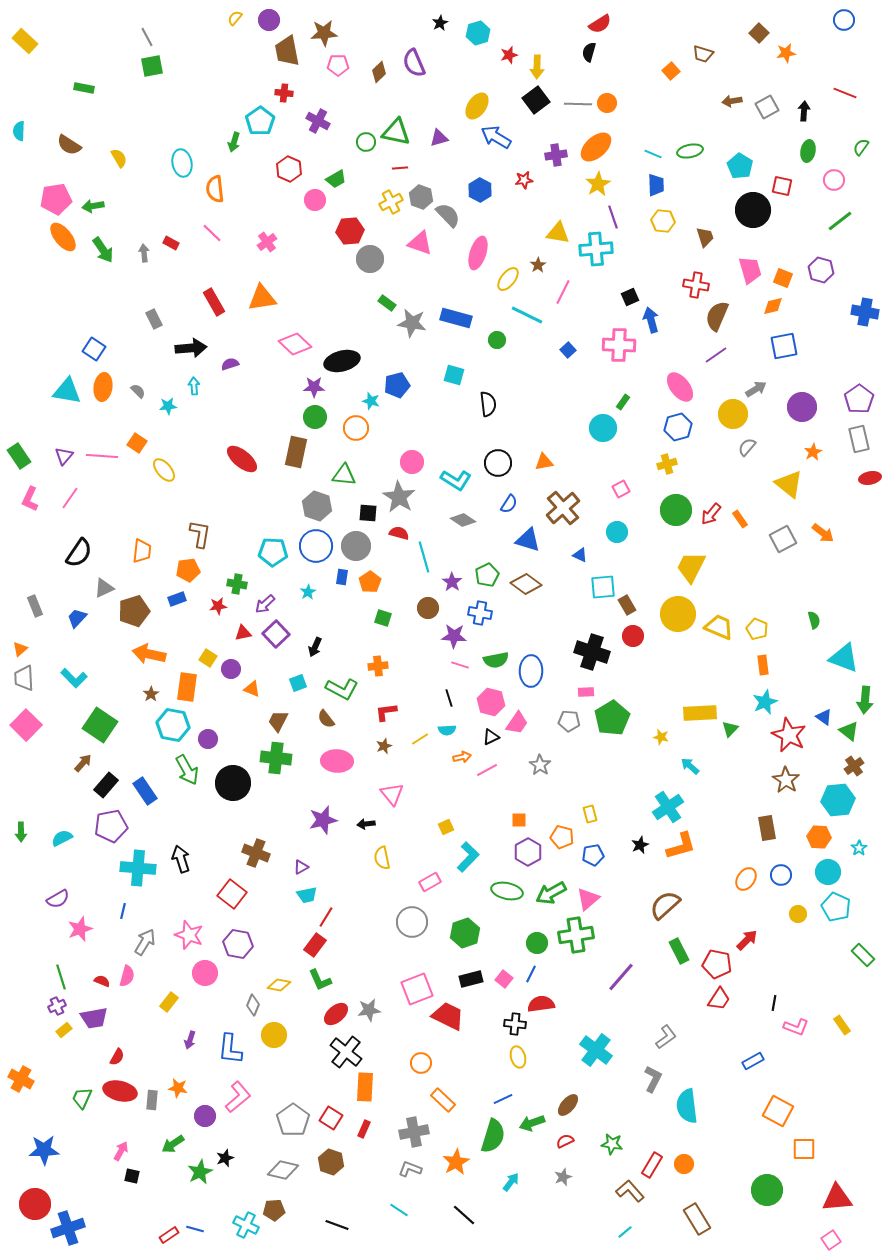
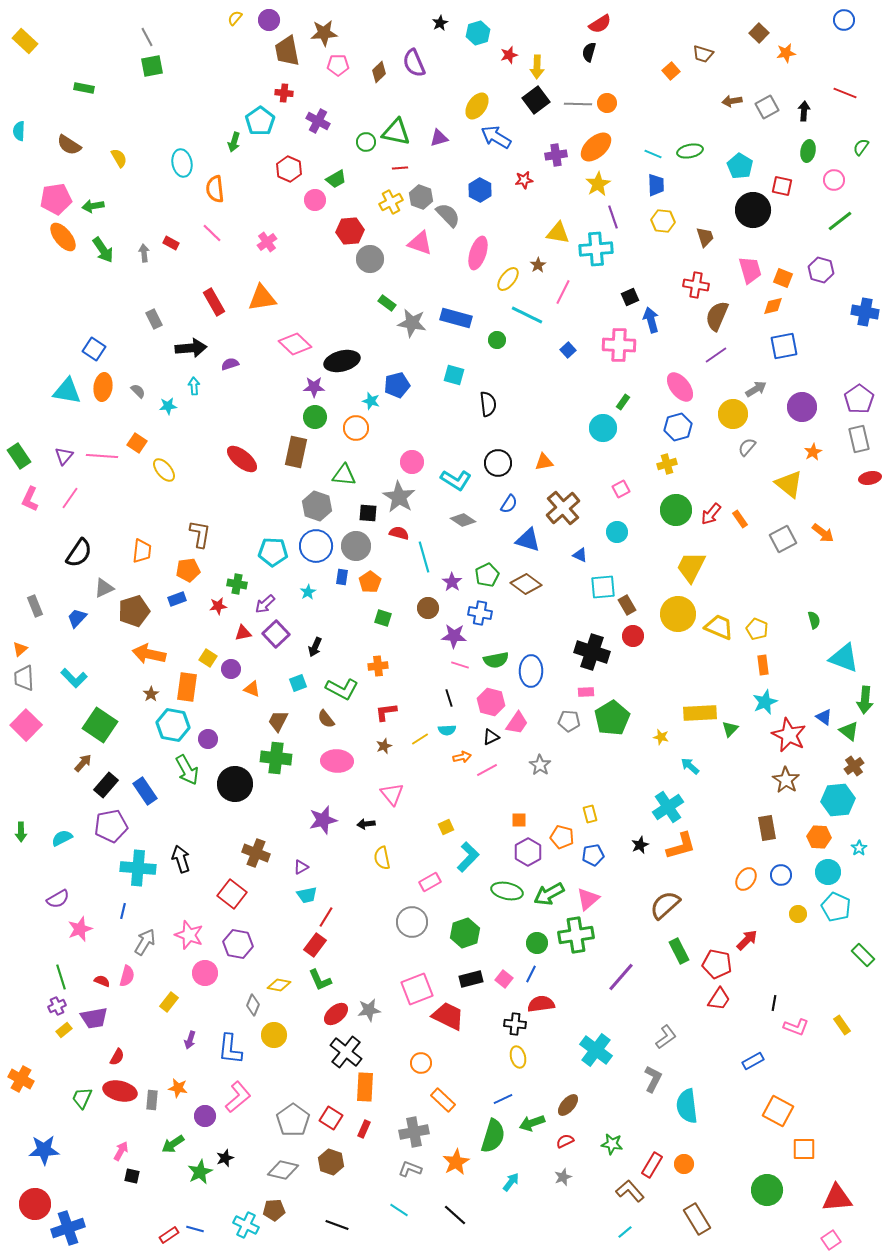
black circle at (233, 783): moved 2 px right, 1 px down
green arrow at (551, 893): moved 2 px left, 1 px down
black line at (464, 1215): moved 9 px left
